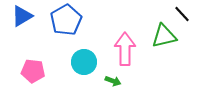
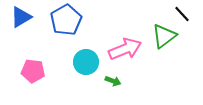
blue triangle: moved 1 px left, 1 px down
green triangle: rotated 24 degrees counterclockwise
pink arrow: rotated 68 degrees clockwise
cyan circle: moved 2 px right
